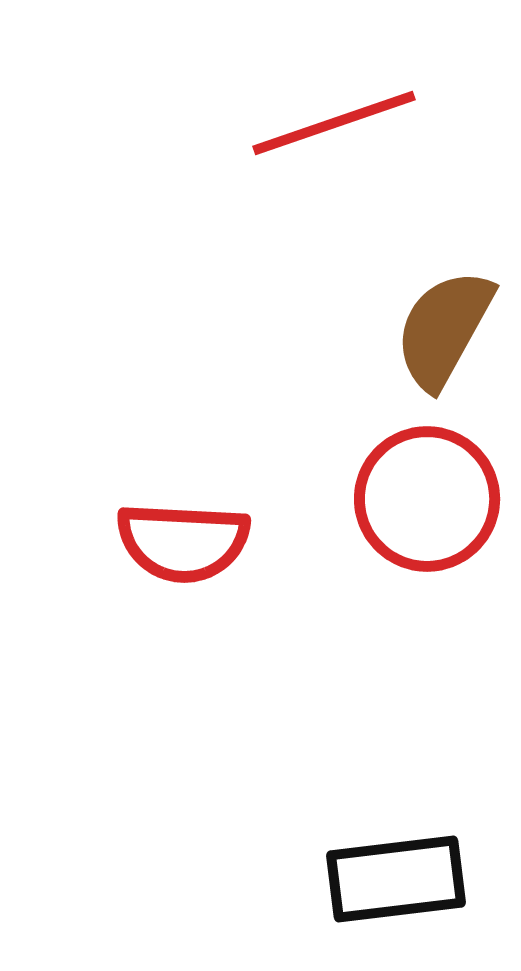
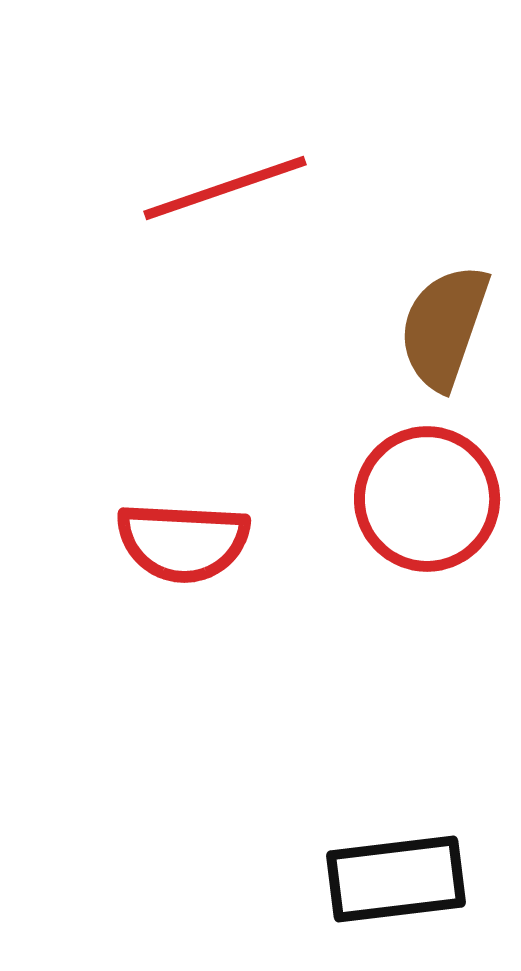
red line: moved 109 px left, 65 px down
brown semicircle: moved 2 px up; rotated 10 degrees counterclockwise
